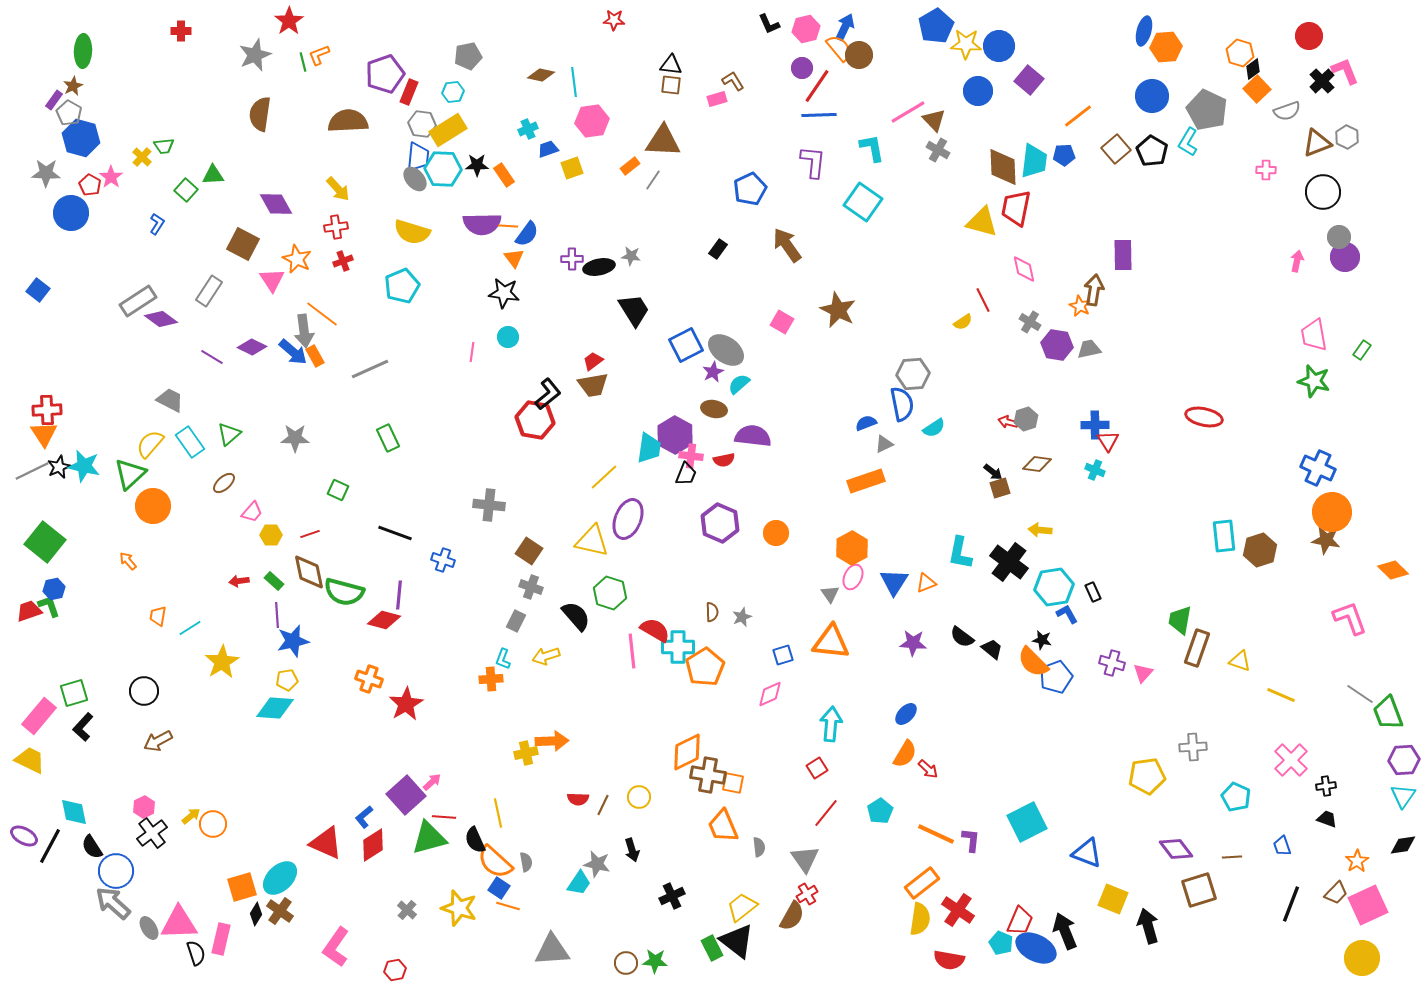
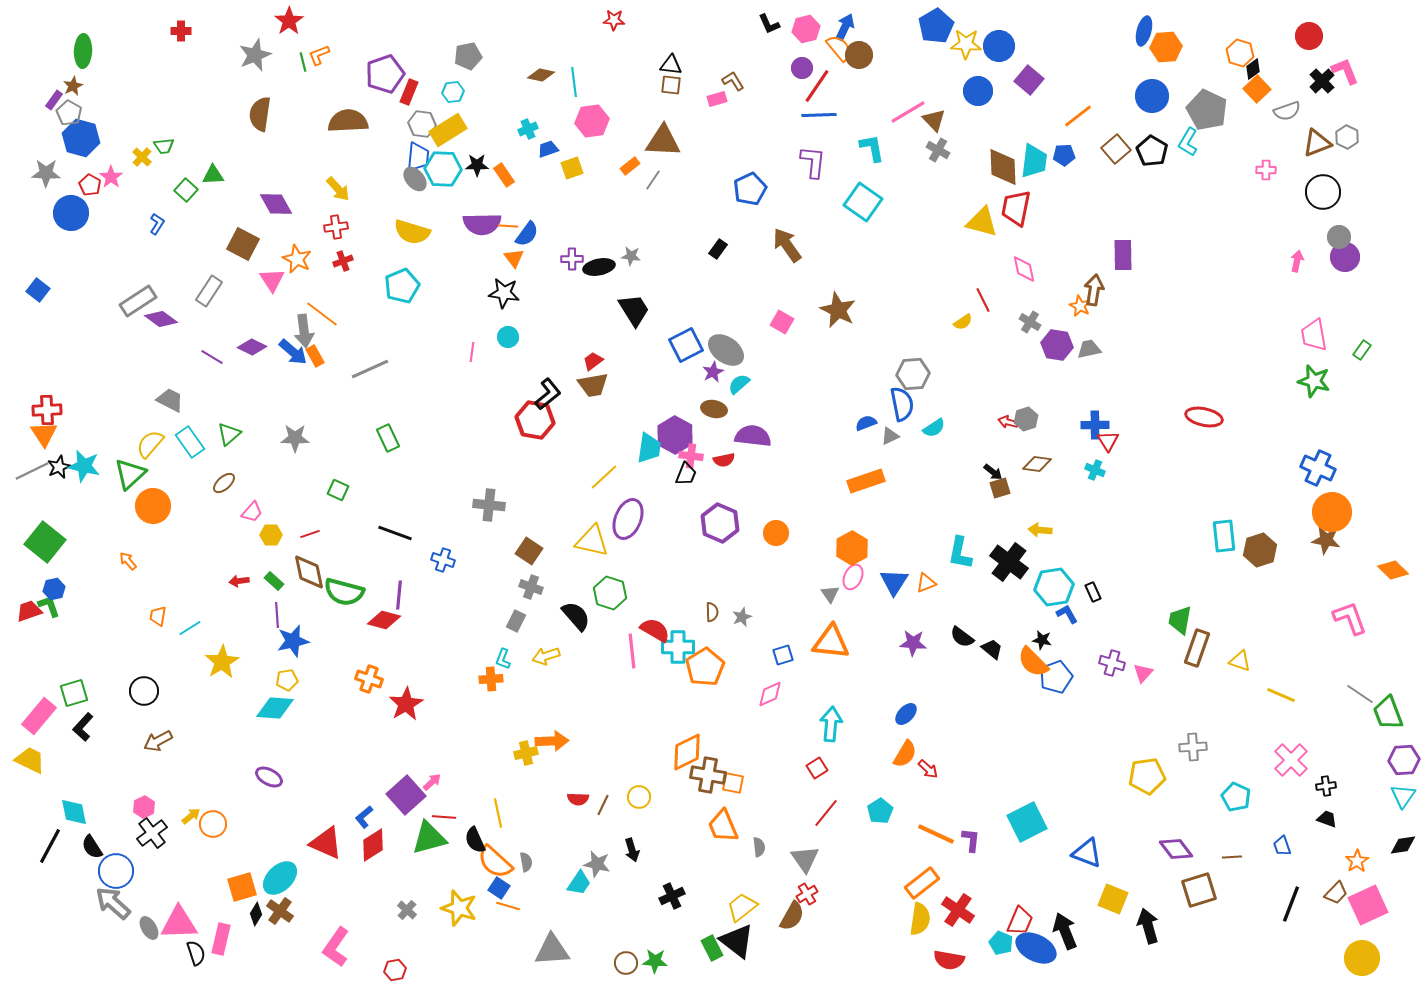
gray triangle at (884, 444): moved 6 px right, 8 px up
purple ellipse at (24, 836): moved 245 px right, 59 px up
